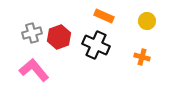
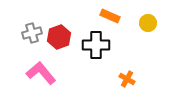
orange rectangle: moved 6 px right
yellow circle: moved 1 px right, 2 px down
black cross: rotated 24 degrees counterclockwise
orange cross: moved 15 px left, 22 px down; rotated 14 degrees clockwise
pink L-shape: moved 7 px right, 3 px down
